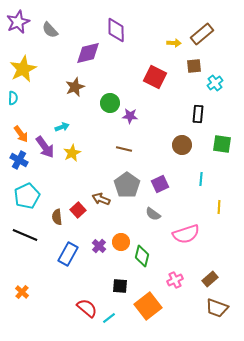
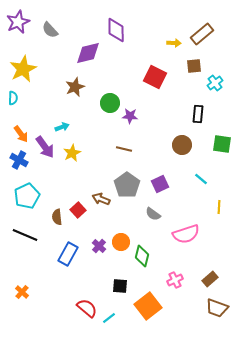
cyan line at (201, 179): rotated 56 degrees counterclockwise
